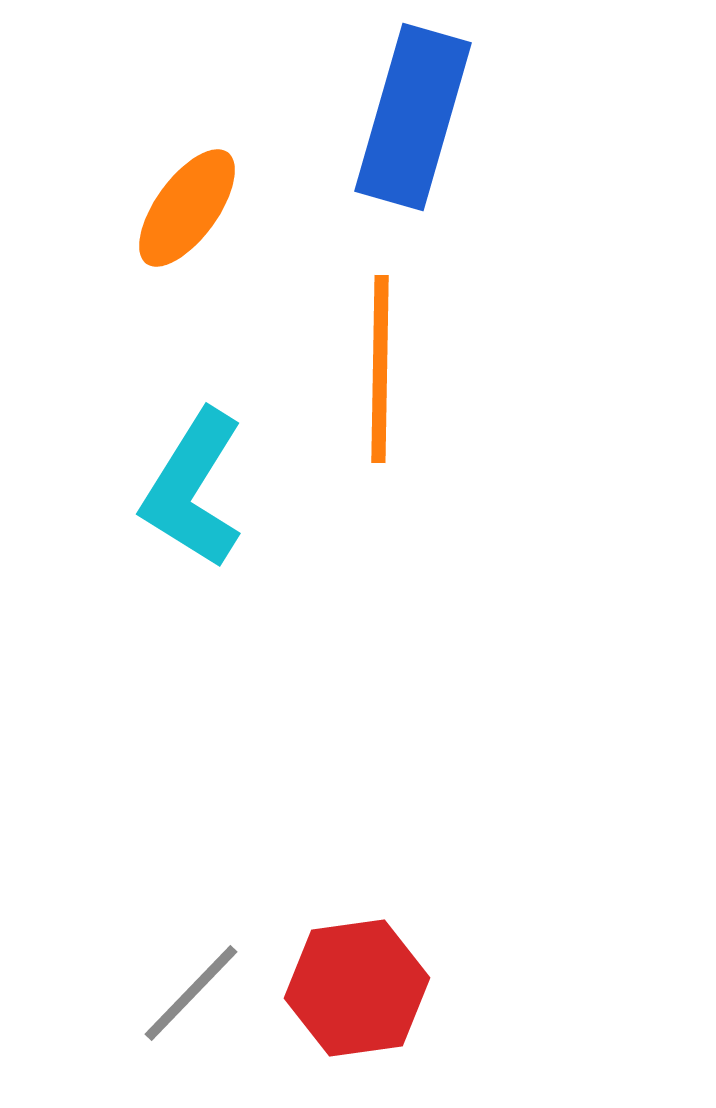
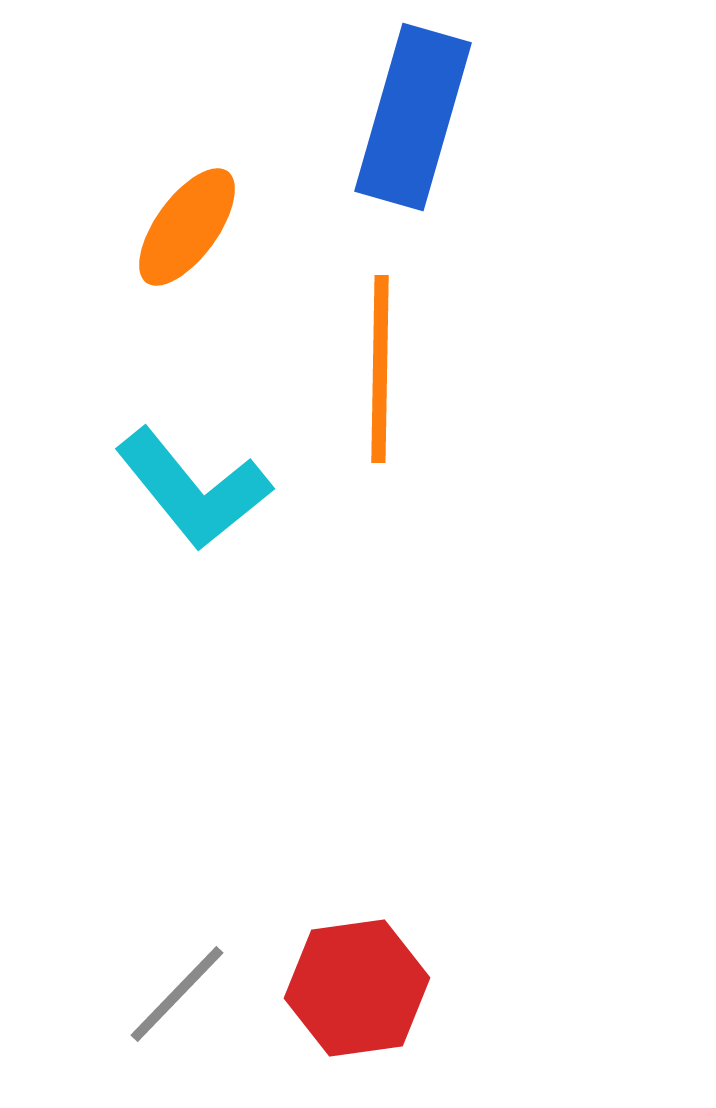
orange ellipse: moved 19 px down
cyan L-shape: rotated 71 degrees counterclockwise
gray line: moved 14 px left, 1 px down
